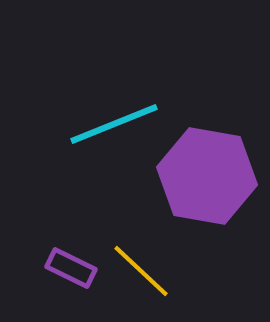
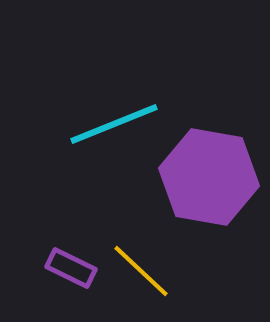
purple hexagon: moved 2 px right, 1 px down
